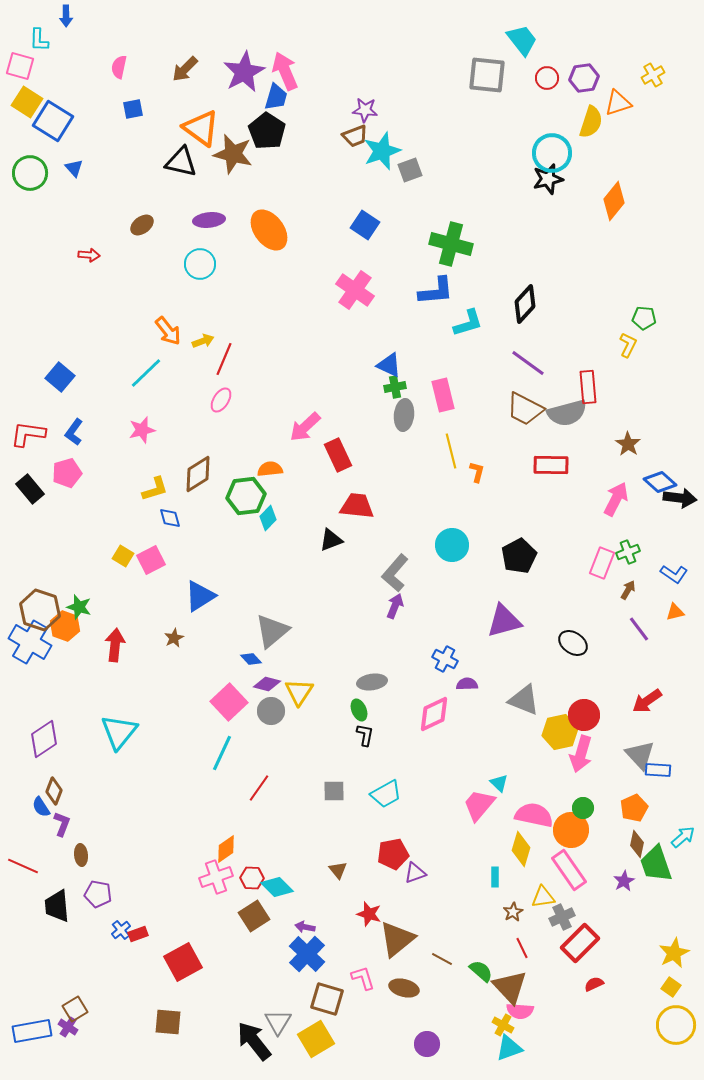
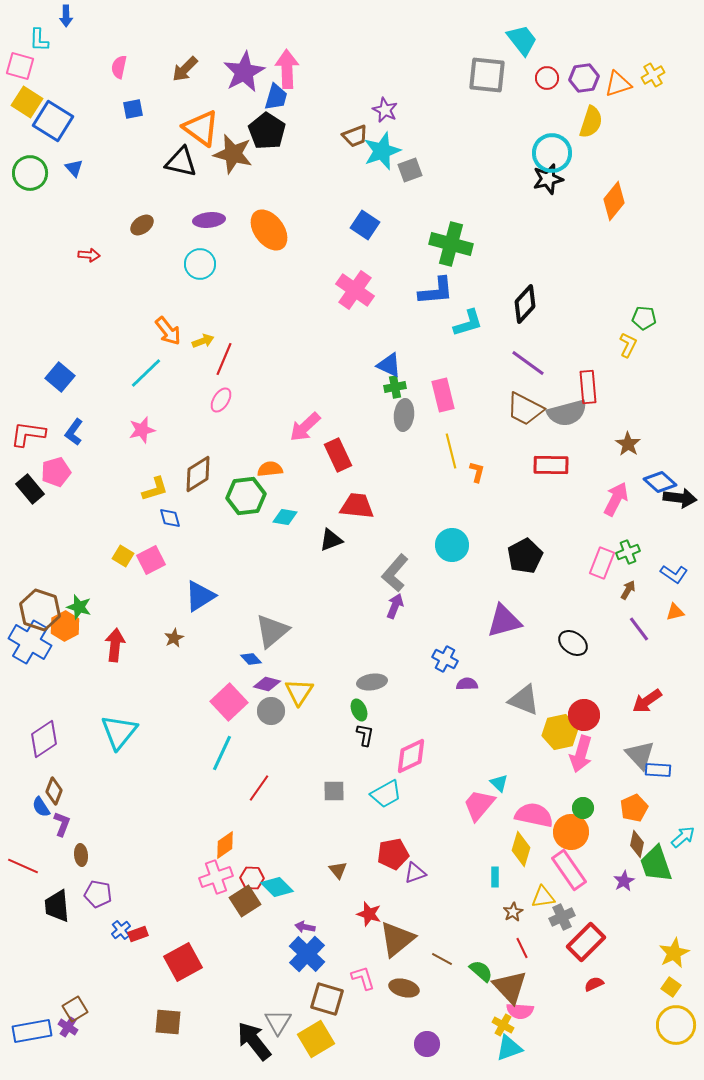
pink arrow at (285, 71): moved 2 px right, 2 px up; rotated 21 degrees clockwise
orange triangle at (618, 103): moved 19 px up
purple star at (365, 110): moved 20 px right; rotated 20 degrees clockwise
pink pentagon at (67, 473): moved 11 px left, 1 px up
cyan diamond at (268, 518): moved 17 px right, 1 px up; rotated 55 degrees clockwise
black pentagon at (519, 556): moved 6 px right
orange hexagon at (65, 626): rotated 12 degrees clockwise
pink diamond at (434, 714): moved 23 px left, 42 px down
orange circle at (571, 830): moved 2 px down
orange diamond at (226, 849): moved 1 px left, 4 px up
brown square at (254, 916): moved 9 px left, 15 px up
red rectangle at (580, 943): moved 6 px right, 1 px up
